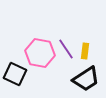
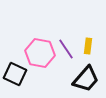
yellow rectangle: moved 3 px right, 5 px up
black trapezoid: rotated 16 degrees counterclockwise
